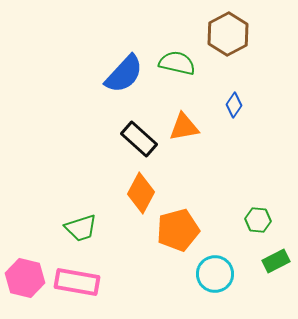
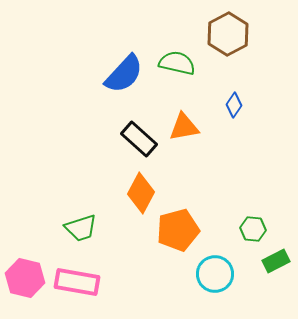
green hexagon: moved 5 px left, 9 px down
